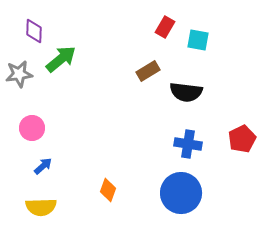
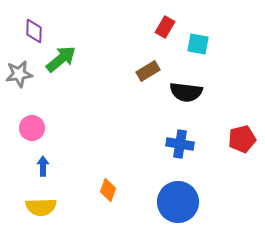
cyan square: moved 4 px down
red pentagon: rotated 12 degrees clockwise
blue cross: moved 8 px left
blue arrow: rotated 48 degrees counterclockwise
blue circle: moved 3 px left, 9 px down
